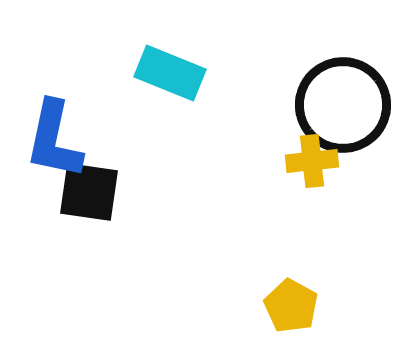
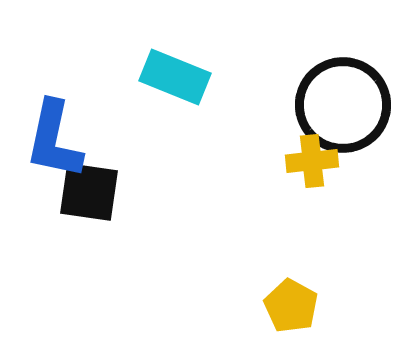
cyan rectangle: moved 5 px right, 4 px down
